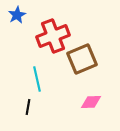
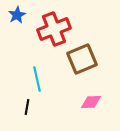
red cross: moved 1 px right, 7 px up
black line: moved 1 px left
